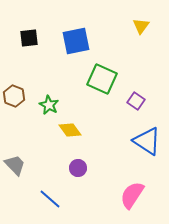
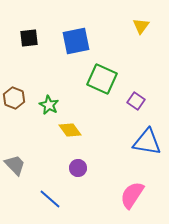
brown hexagon: moved 2 px down
blue triangle: moved 1 px down; rotated 24 degrees counterclockwise
